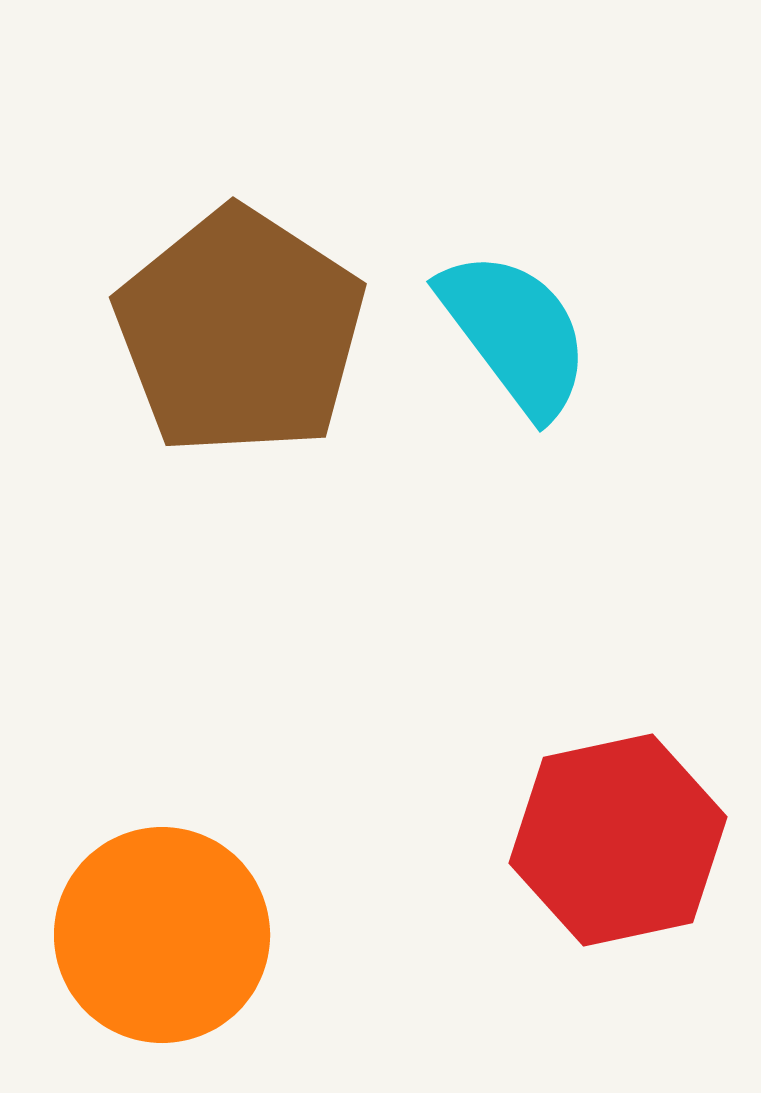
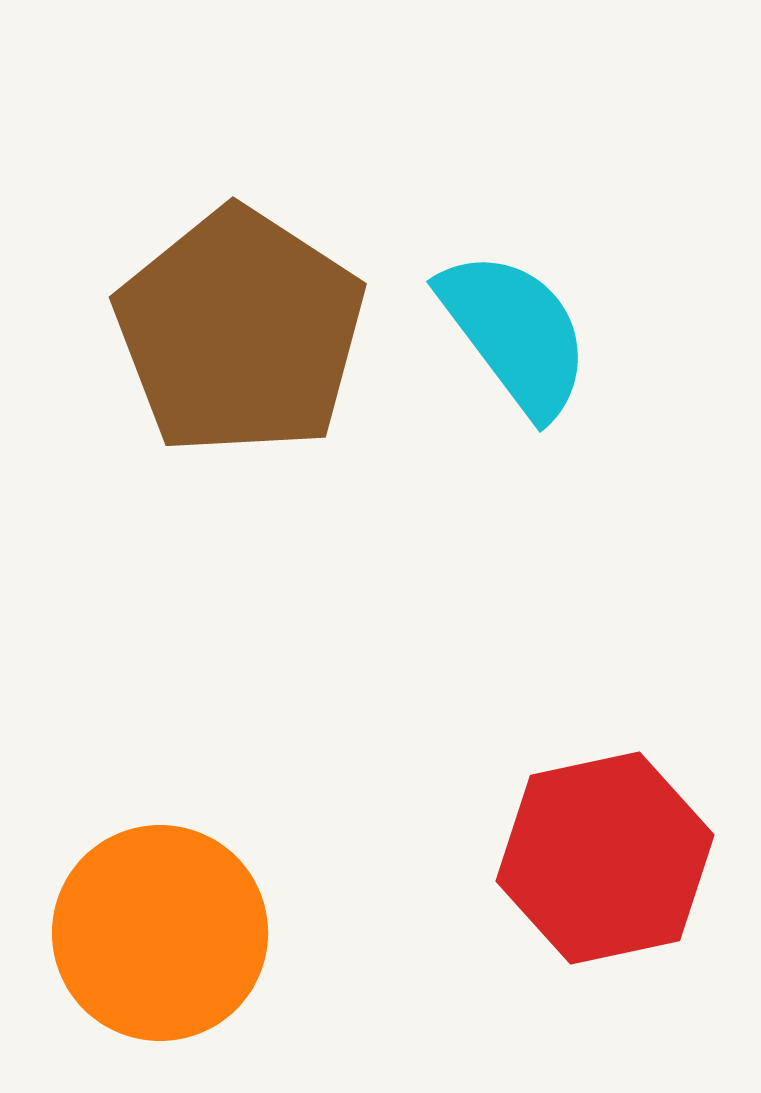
red hexagon: moved 13 px left, 18 px down
orange circle: moved 2 px left, 2 px up
